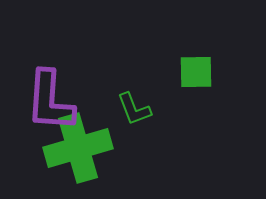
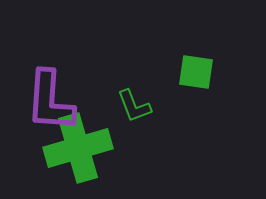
green square: rotated 9 degrees clockwise
green L-shape: moved 3 px up
